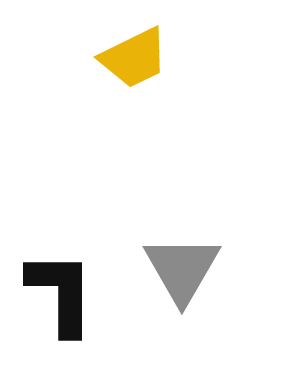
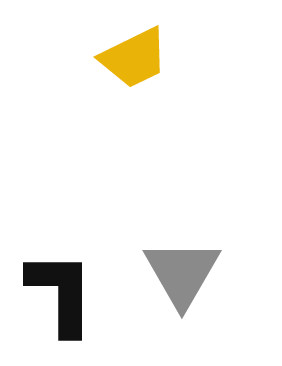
gray triangle: moved 4 px down
